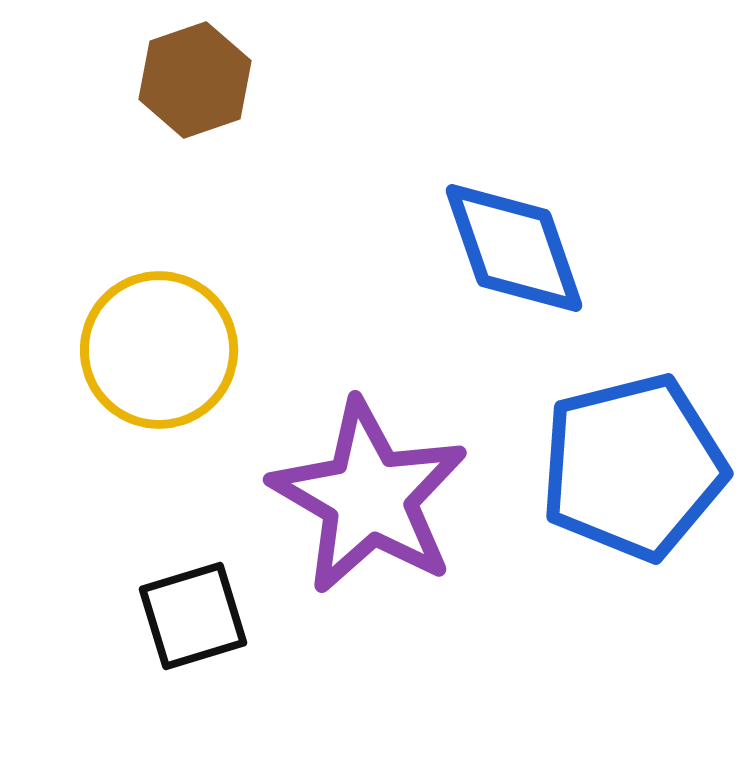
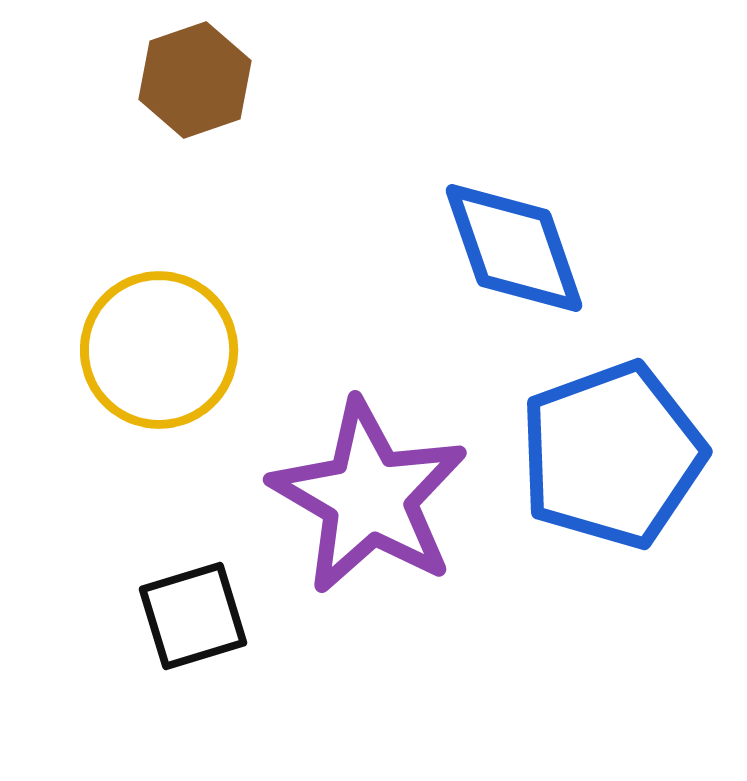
blue pentagon: moved 21 px left, 12 px up; rotated 6 degrees counterclockwise
